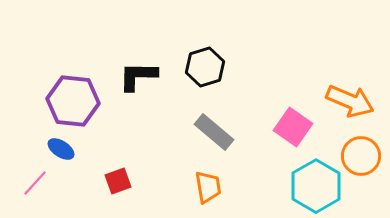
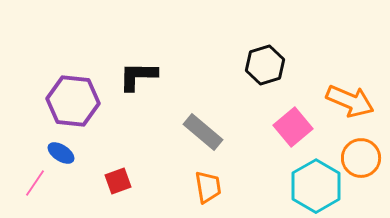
black hexagon: moved 60 px right, 2 px up
pink square: rotated 15 degrees clockwise
gray rectangle: moved 11 px left
blue ellipse: moved 4 px down
orange circle: moved 2 px down
pink line: rotated 8 degrees counterclockwise
